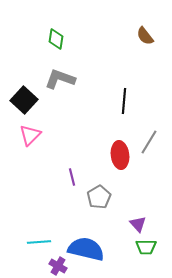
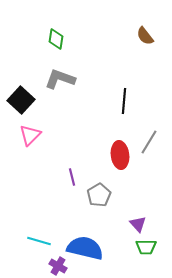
black square: moved 3 px left
gray pentagon: moved 2 px up
cyan line: moved 1 px up; rotated 20 degrees clockwise
blue semicircle: moved 1 px left, 1 px up
